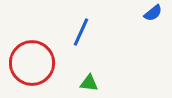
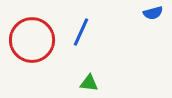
blue semicircle: rotated 24 degrees clockwise
red circle: moved 23 px up
